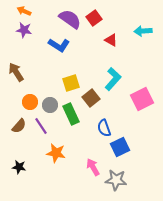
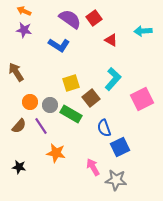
green rectangle: rotated 35 degrees counterclockwise
